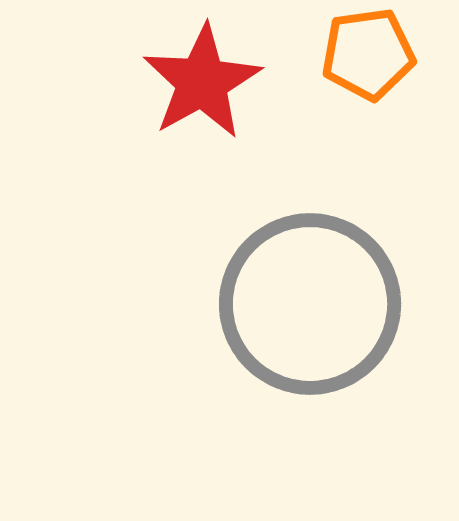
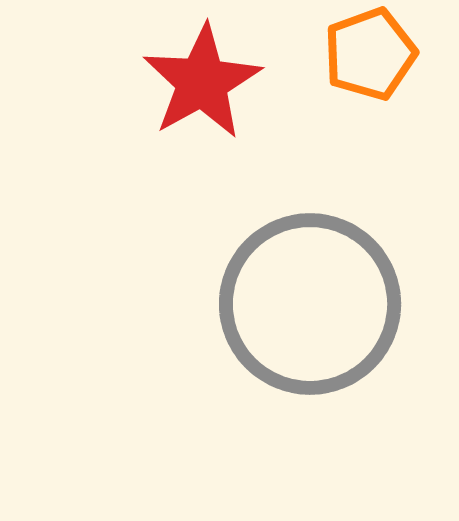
orange pentagon: moved 2 px right; rotated 12 degrees counterclockwise
